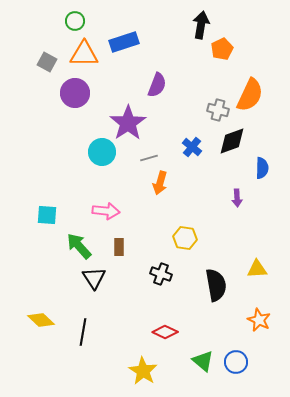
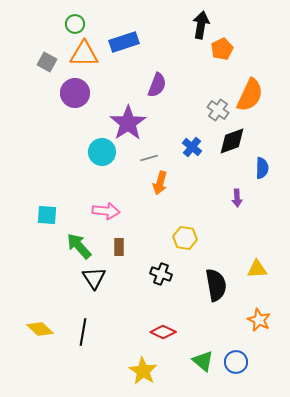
green circle: moved 3 px down
gray cross: rotated 20 degrees clockwise
yellow diamond: moved 1 px left, 9 px down
red diamond: moved 2 px left
